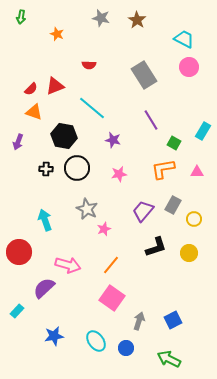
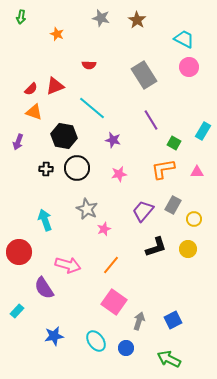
yellow circle at (189, 253): moved 1 px left, 4 px up
purple semicircle at (44, 288): rotated 80 degrees counterclockwise
pink square at (112, 298): moved 2 px right, 4 px down
